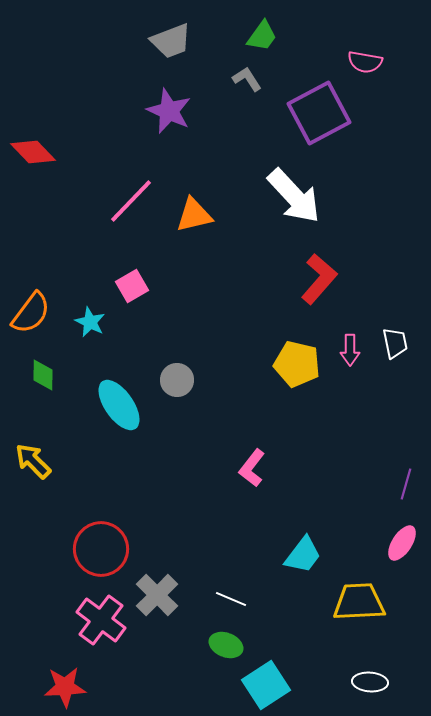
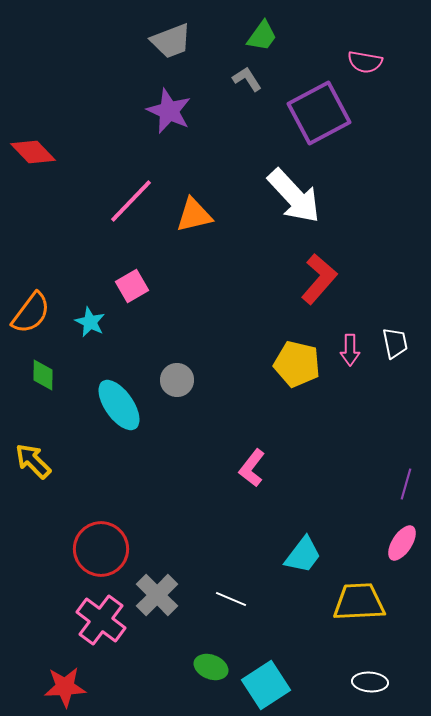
green ellipse: moved 15 px left, 22 px down
